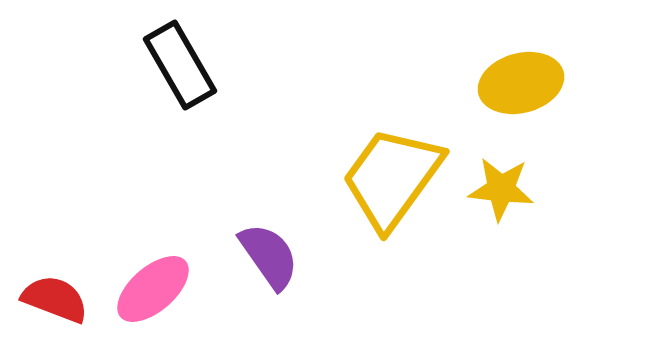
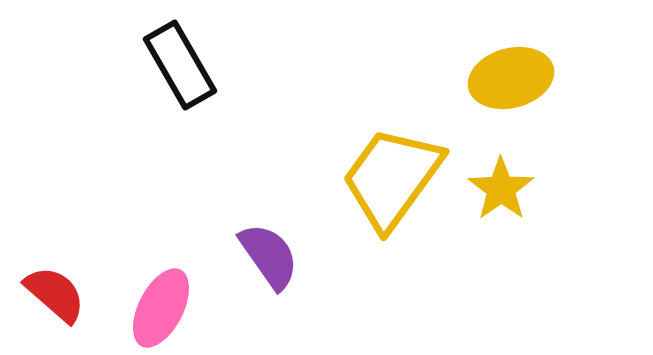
yellow ellipse: moved 10 px left, 5 px up
yellow star: rotated 30 degrees clockwise
pink ellipse: moved 8 px right, 19 px down; rotated 22 degrees counterclockwise
red semicircle: moved 5 px up; rotated 20 degrees clockwise
